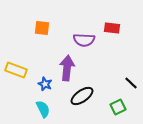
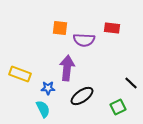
orange square: moved 18 px right
yellow rectangle: moved 4 px right, 4 px down
blue star: moved 3 px right, 4 px down; rotated 24 degrees counterclockwise
